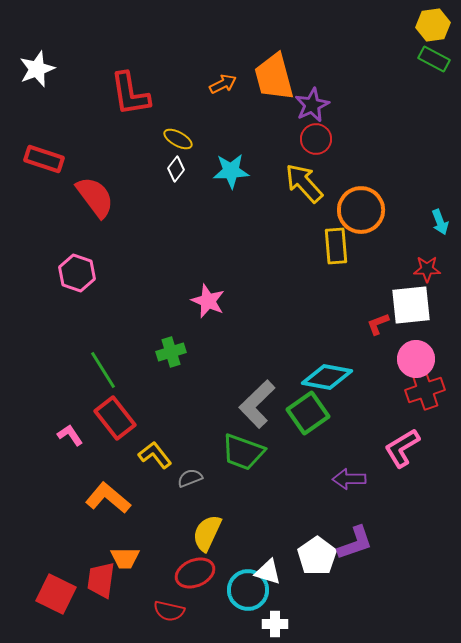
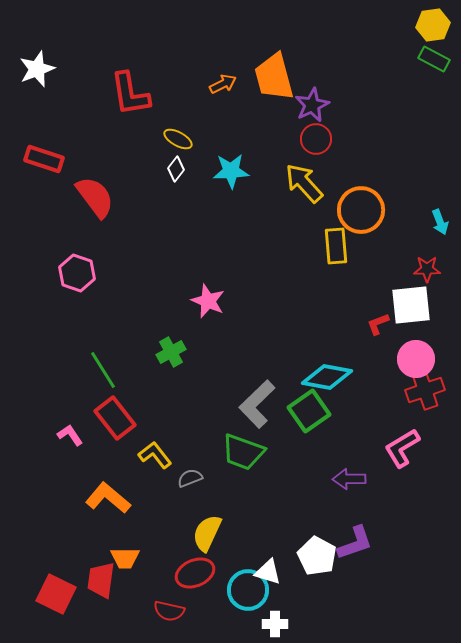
green cross at (171, 352): rotated 12 degrees counterclockwise
green square at (308, 413): moved 1 px right, 2 px up
white pentagon at (317, 556): rotated 9 degrees counterclockwise
